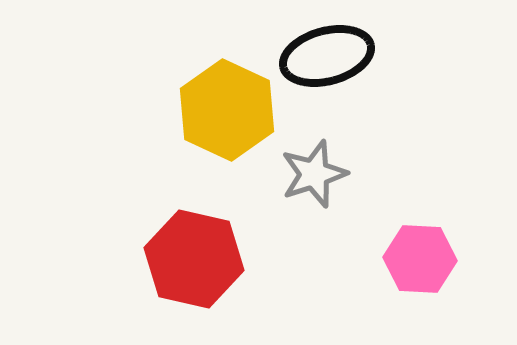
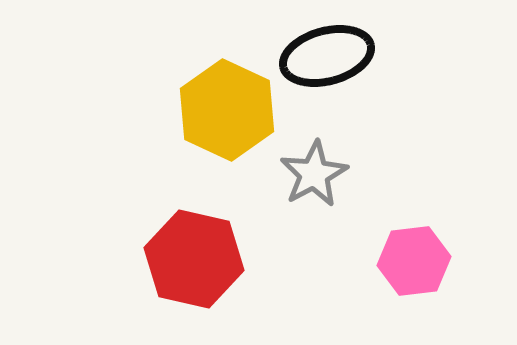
gray star: rotated 10 degrees counterclockwise
pink hexagon: moved 6 px left, 2 px down; rotated 10 degrees counterclockwise
